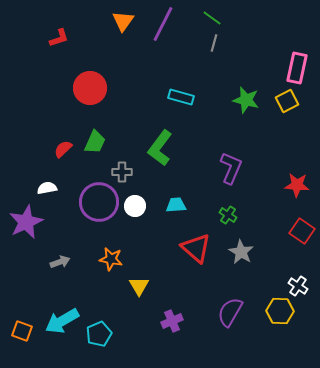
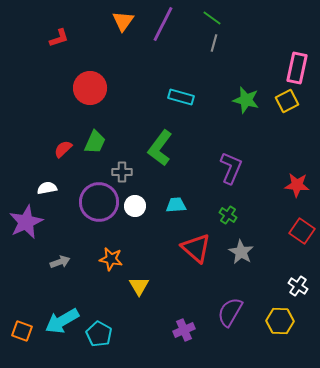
yellow hexagon: moved 10 px down
purple cross: moved 12 px right, 9 px down
cyan pentagon: rotated 20 degrees counterclockwise
